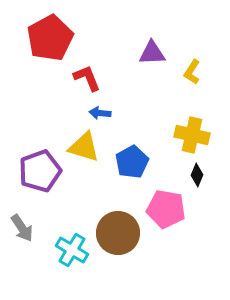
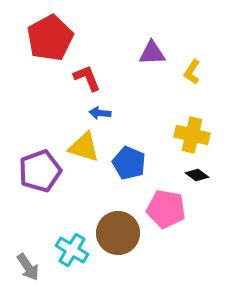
blue pentagon: moved 3 px left, 1 px down; rotated 20 degrees counterclockwise
black diamond: rotated 75 degrees counterclockwise
gray arrow: moved 6 px right, 39 px down
